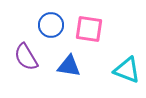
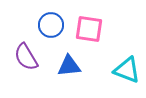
blue triangle: rotated 15 degrees counterclockwise
